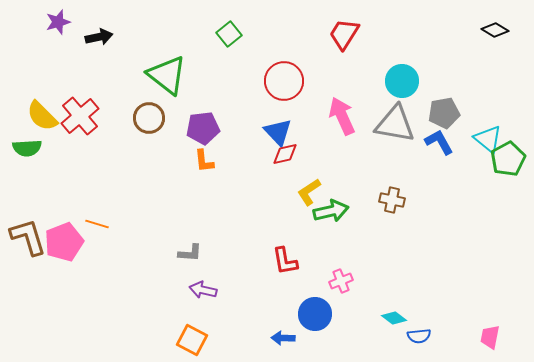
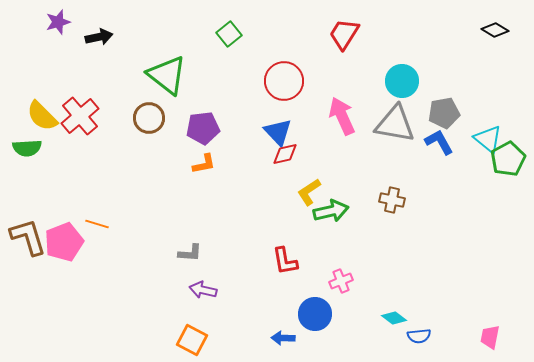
orange L-shape: moved 3 px down; rotated 95 degrees counterclockwise
